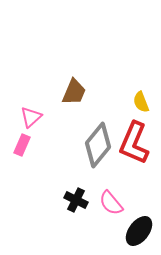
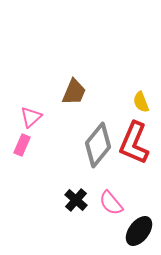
black cross: rotated 15 degrees clockwise
